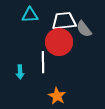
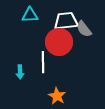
white trapezoid: moved 2 px right
